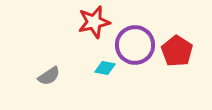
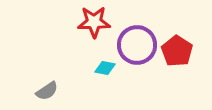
red star: rotated 12 degrees clockwise
purple circle: moved 2 px right
gray semicircle: moved 2 px left, 15 px down
